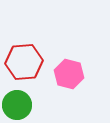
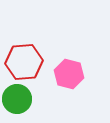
green circle: moved 6 px up
